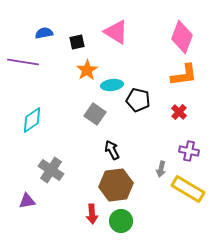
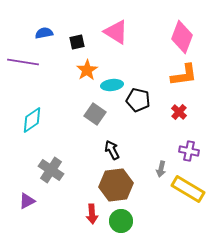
purple triangle: rotated 18 degrees counterclockwise
